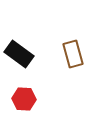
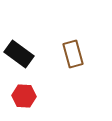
red hexagon: moved 3 px up
